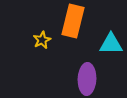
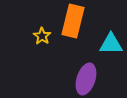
yellow star: moved 4 px up; rotated 12 degrees counterclockwise
purple ellipse: moved 1 px left; rotated 16 degrees clockwise
